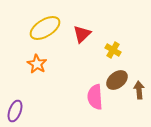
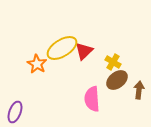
yellow ellipse: moved 17 px right, 20 px down
red triangle: moved 2 px right, 17 px down
yellow cross: moved 12 px down
brown arrow: rotated 12 degrees clockwise
pink semicircle: moved 3 px left, 2 px down
purple ellipse: moved 1 px down
